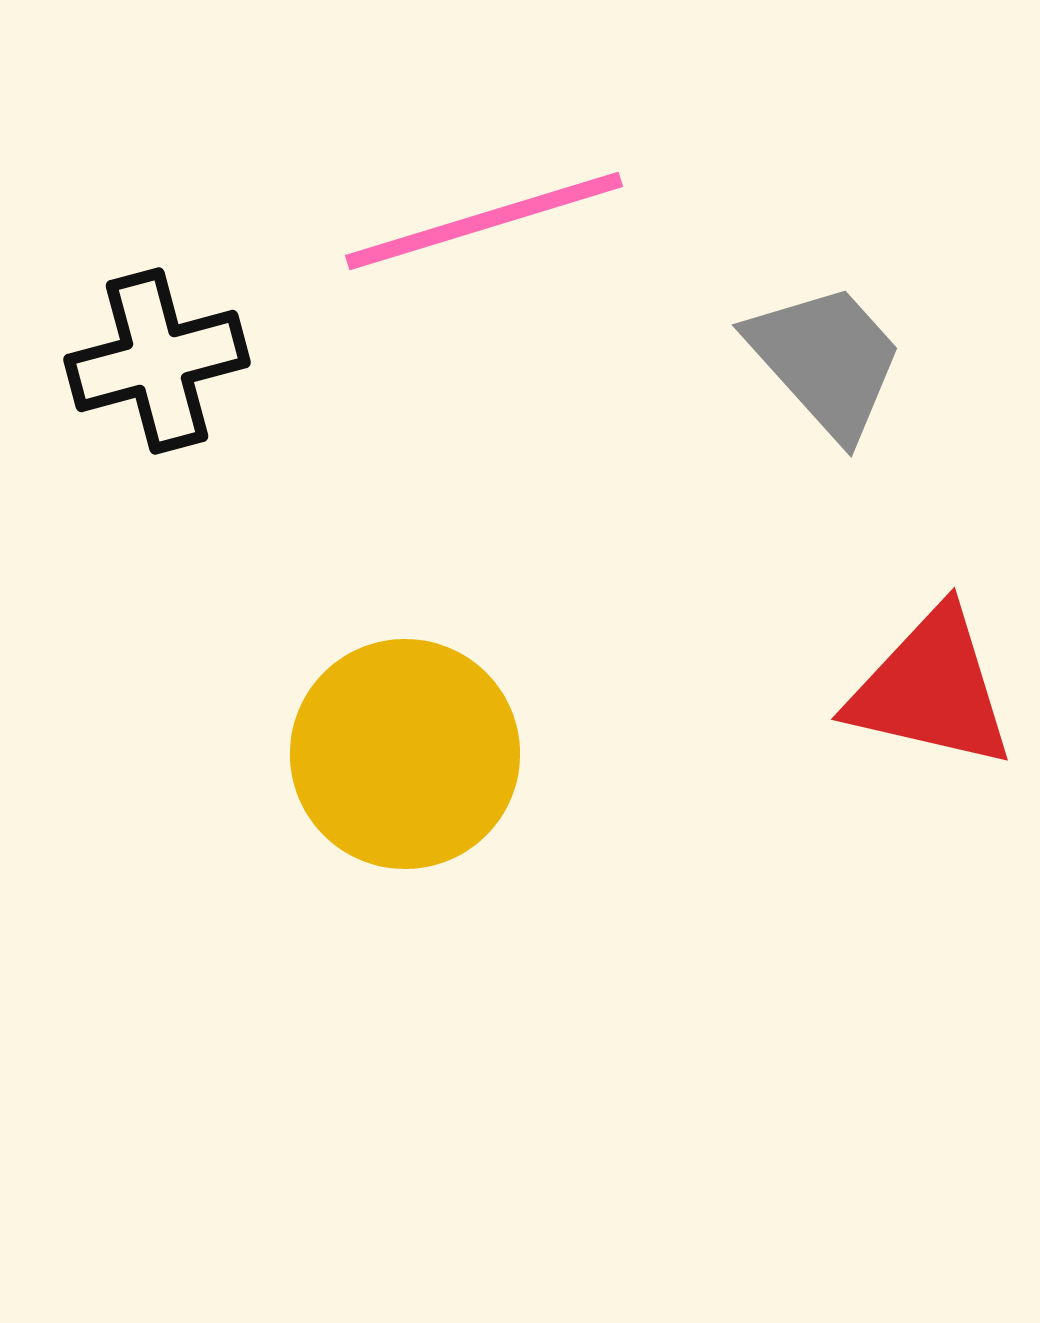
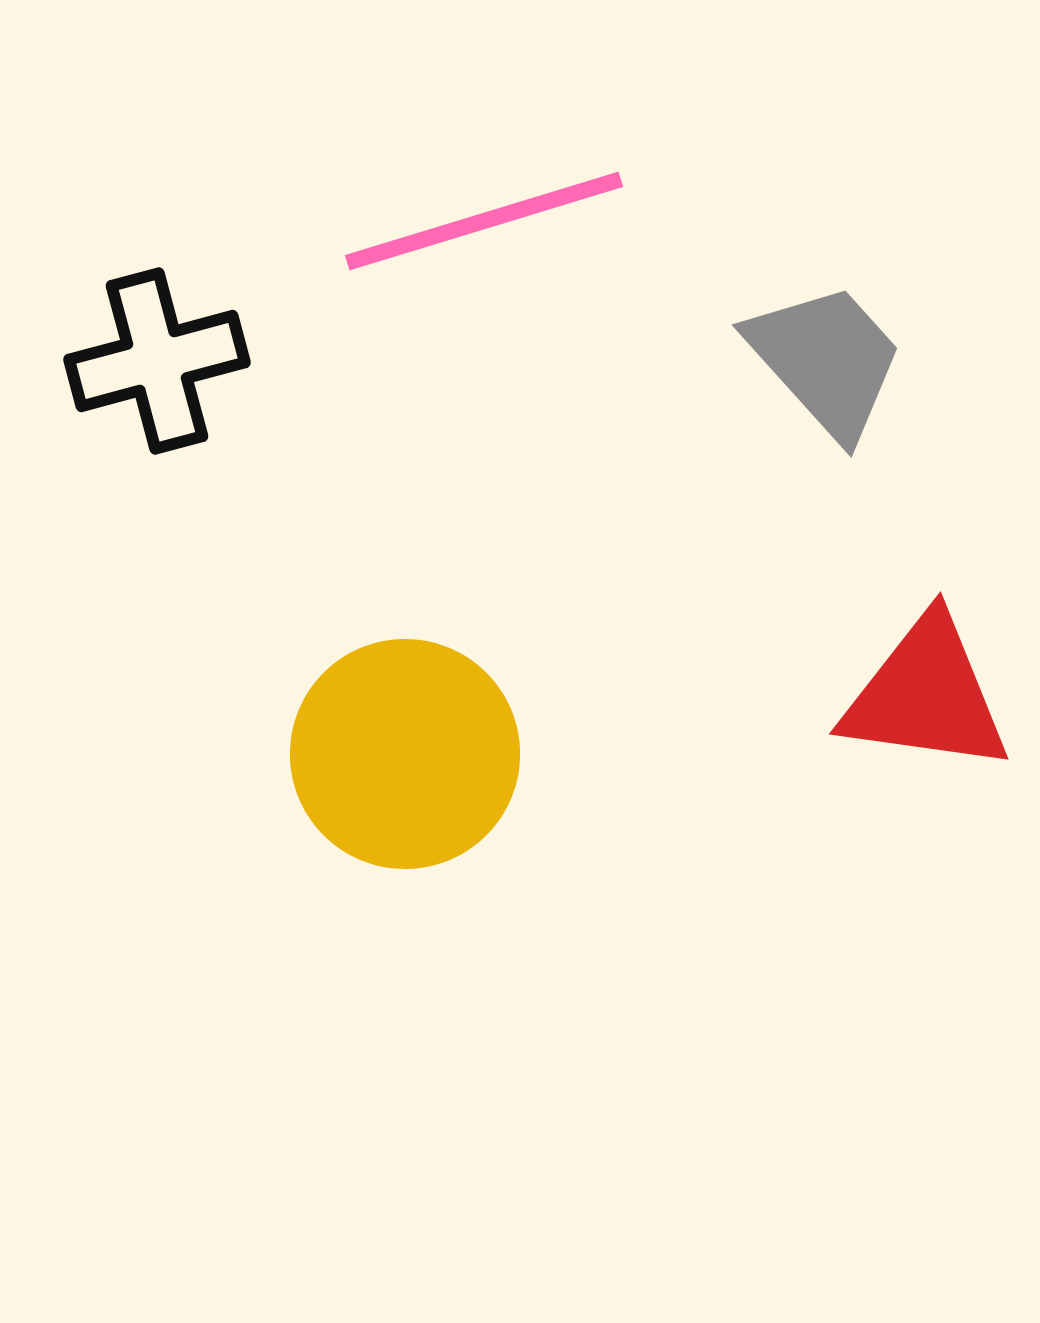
red triangle: moved 5 px left, 6 px down; rotated 5 degrees counterclockwise
